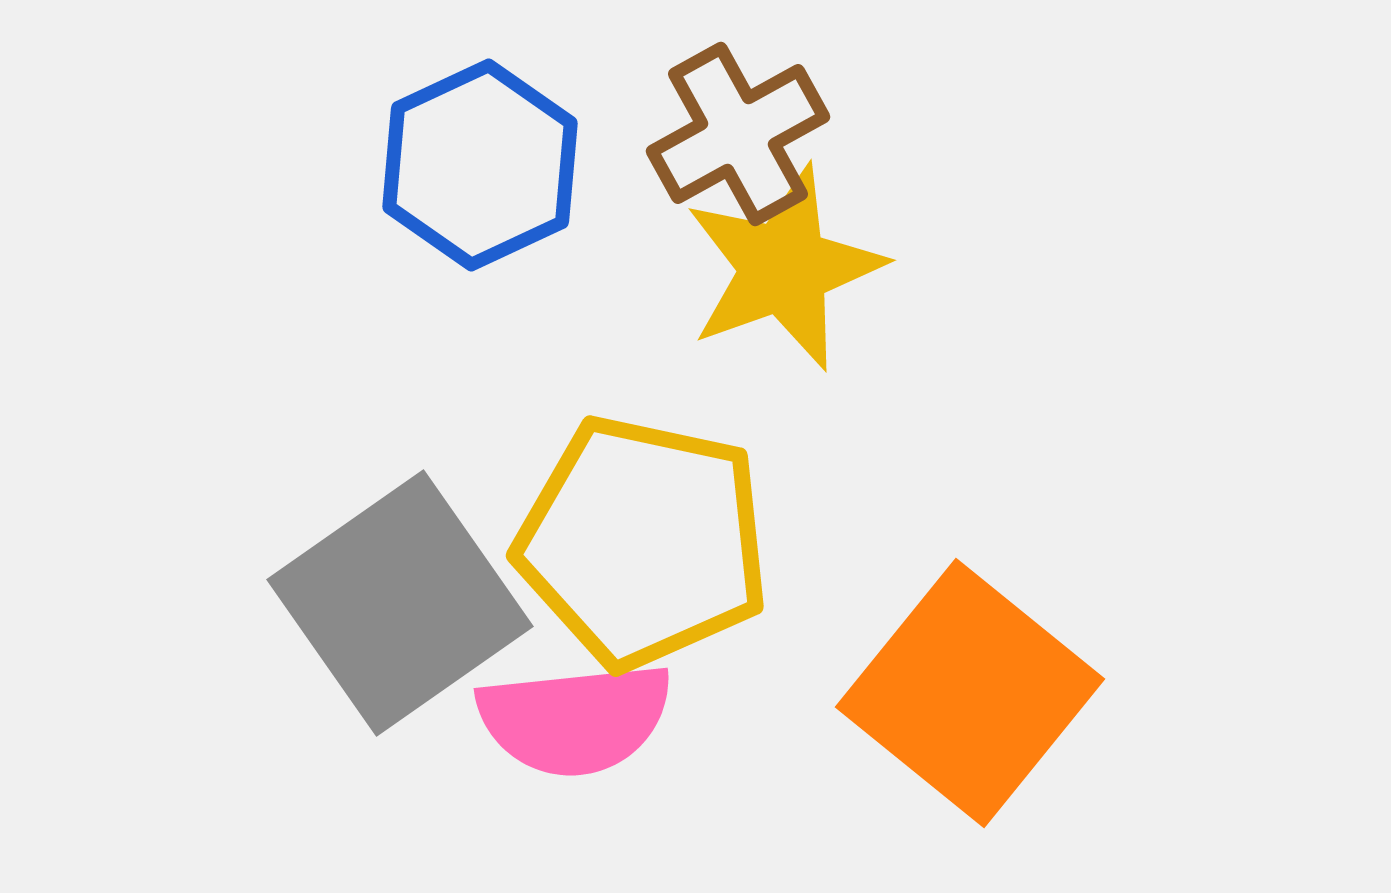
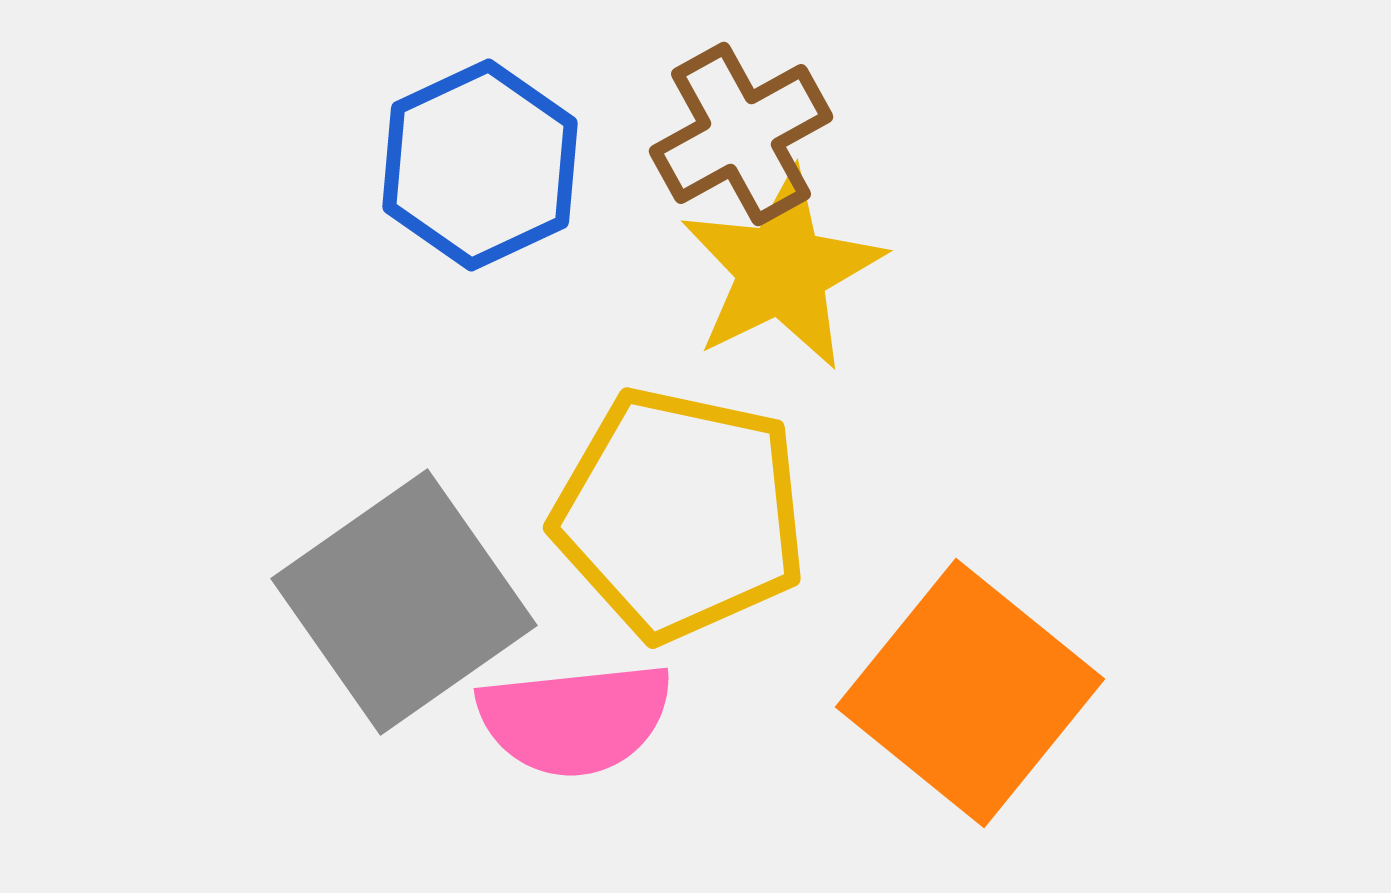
brown cross: moved 3 px right
yellow star: moved 2 px left, 2 px down; rotated 6 degrees counterclockwise
yellow pentagon: moved 37 px right, 28 px up
gray square: moved 4 px right, 1 px up
